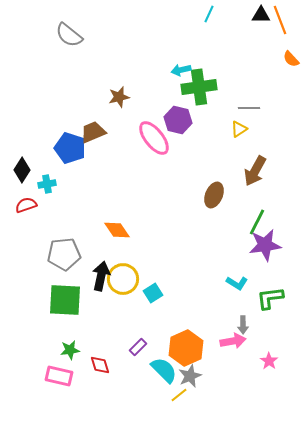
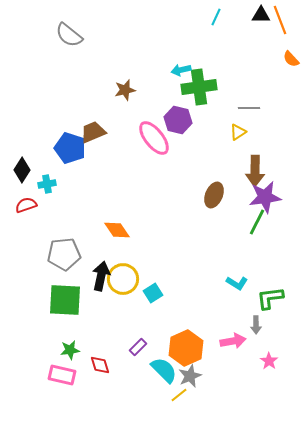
cyan line: moved 7 px right, 3 px down
brown star: moved 6 px right, 7 px up
yellow triangle: moved 1 px left, 3 px down
brown arrow: rotated 28 degrees counterclockwise
purple star: moved 48 px up
gray arrow: moved 13 px right
pink rectangle: moved 3 px right, 1 px up
